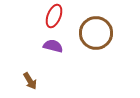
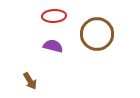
red ellipse: rotated 65 degrees clockwise
brown circle: moved 1 px right, 1 px down
